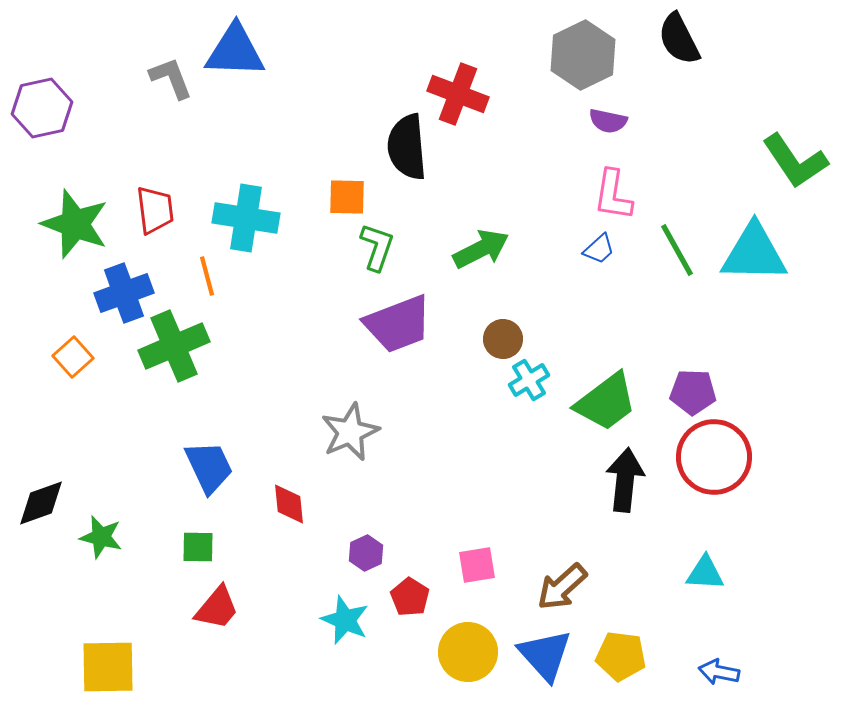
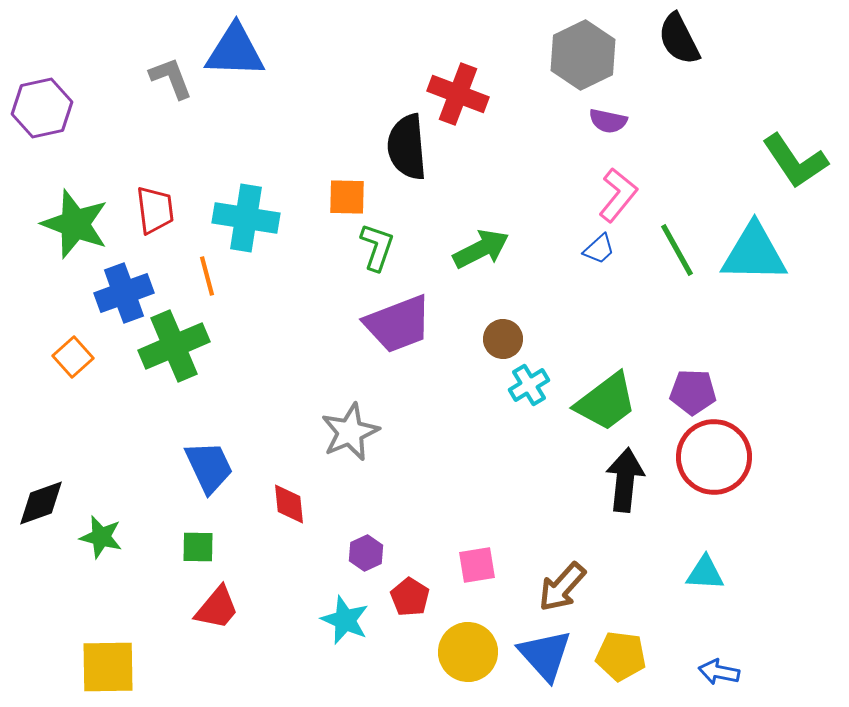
pink L-shape at (613, 195): moved 5 px right; rotated 150 degrees counterclockwise
cyan cross at (529, 380): moved 5 px down
brown arrow at (562, 587): rotated 6 degrees counterclockwise
